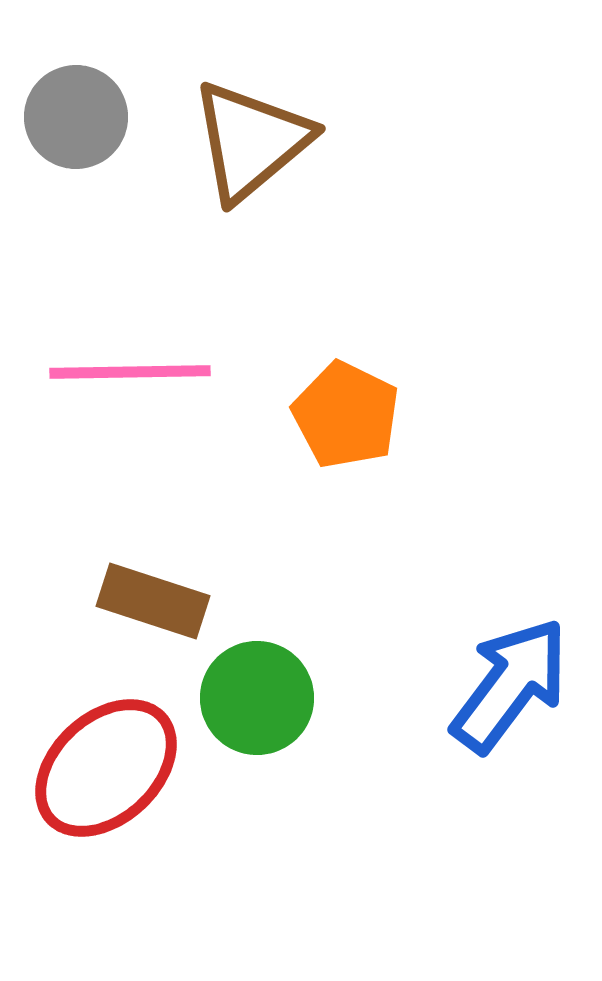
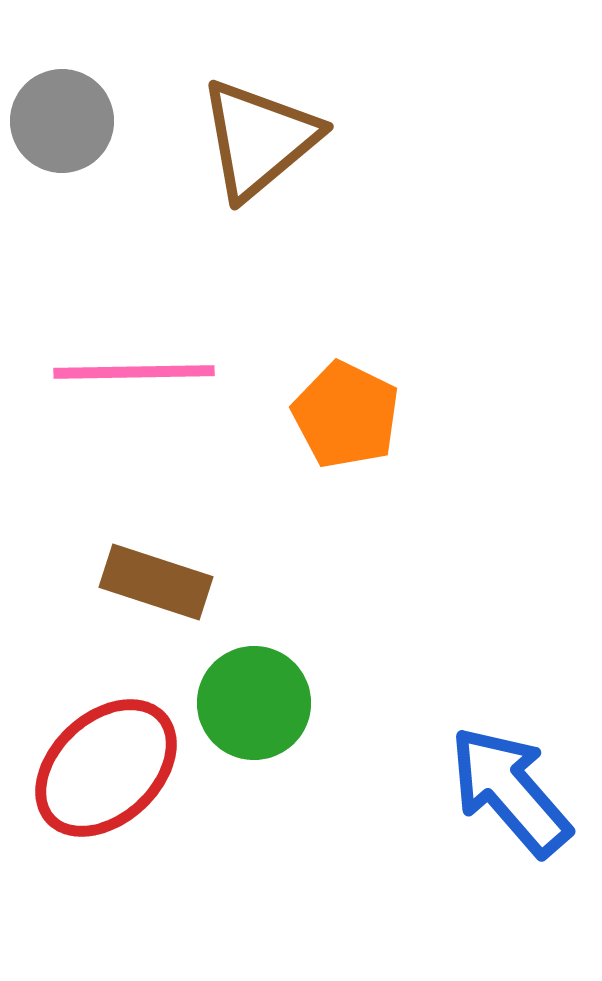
gray circle: moved 14 px left, 4 px down
brown triangle: moved 8 px right, 2 px up
pink line: moved 4 px right
brown rectangle: moved 3 px right, 19 px up
blue arrow: moved 106 px down; rotated 78 degrees counterclockwise
green circle: moved 3 px left, 5 px down
